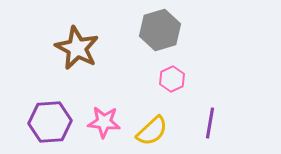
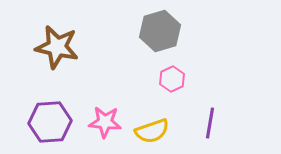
gray hexagon: moved 1 px down
brown star: moved 20 px left, 1 px up; rotated 15 degrees counterclockwise
pink star: moved 1 px right
yellow semicircle: rotated 24 degrees clockwise
